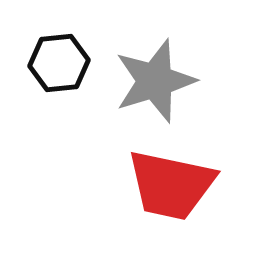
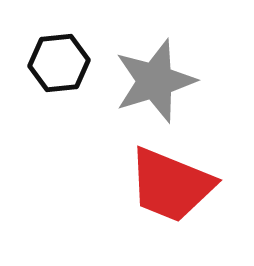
red trapezoid: rotated 10 degrees clockwise
